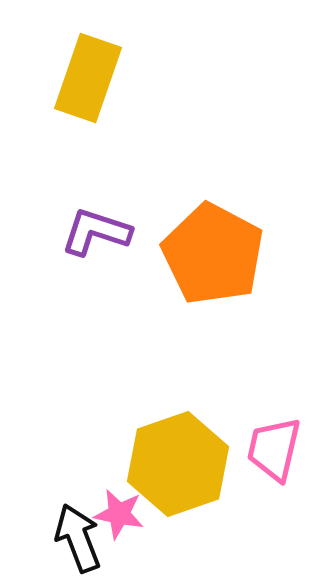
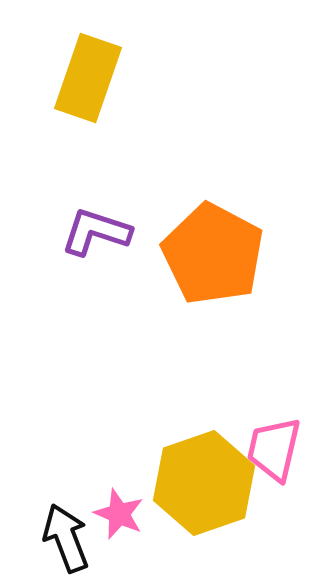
yellow hexagon: moved 26 px right, 19 px down
pink star: rotated 12 degrees clockwise
black arrow: moved 12 px left
